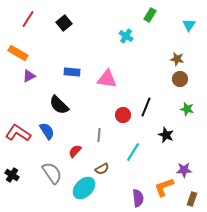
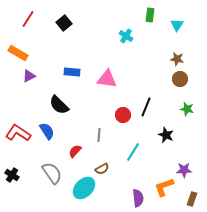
green rectangle: rotated 24 degrees counterclockwise
cyan triangle: moved 12 px left
